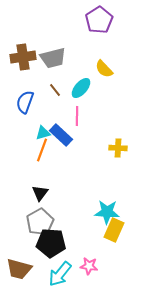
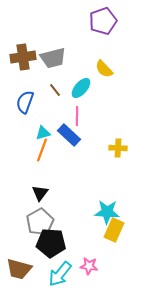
purple pentagon: moved 4 px right, 1 px down; rotated 12 degrees clockwise
blue rectangle: moved 8 px right
